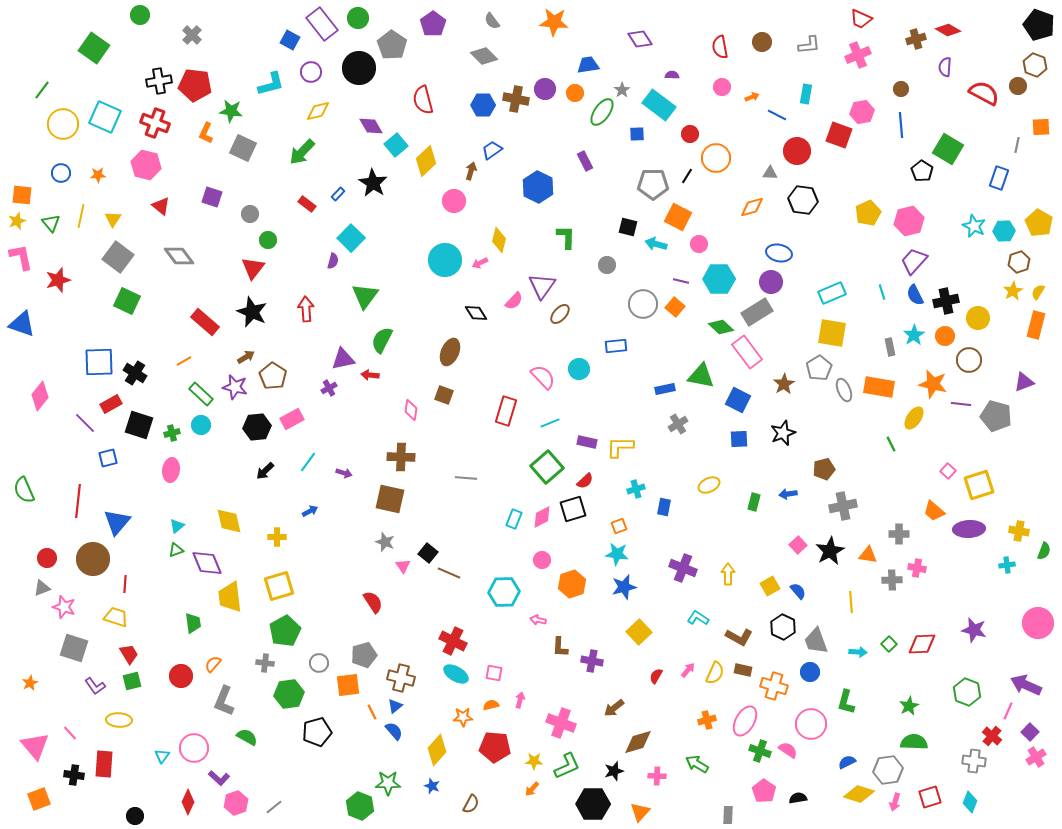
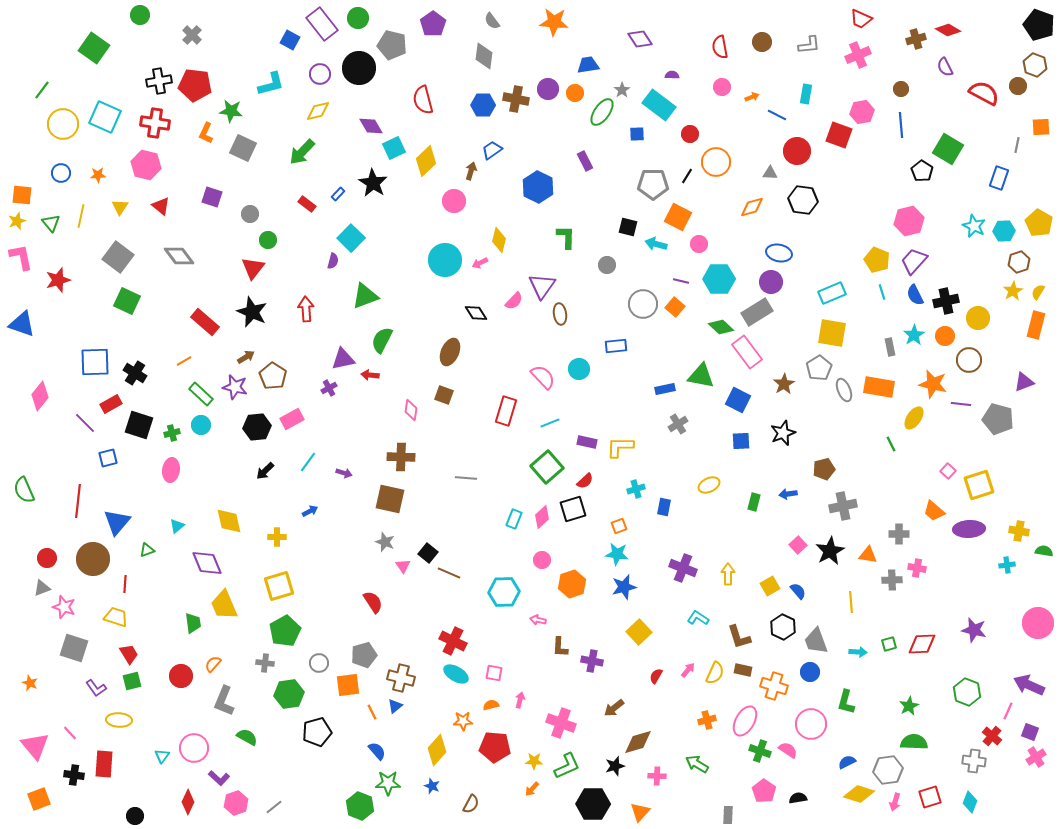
gray pentagon at (392, 45): rotated 20 degrees counterclockwise
gray diamond at (484, 56): rotated 52 degrees clockwise
purple semicircle at (945, 67): rotated 30 degrees counterclockwise
purple circle at (311, 72): moved 9 px right, 2 px down
purple circle at (545, 89): moved 3 px right
red cross at (155, 123): rotated 12 degrees counterclockwise
cyan square at (396, 145): moved 2 px left, 3 px down; rotated 15 degrees clockwise
orange circle at (716, 158): moved 4 px down
yellow pentagon at (868, 213): moved 9 px right, 47 px down; rotated 25 degrees counterclockwise
yellow triangle at (113, 219): moved 7 px right, 12 px up
green triangle at (365, 296): rotated 32 degrees clockwise
brown ellipse at (560, 314): rotated 50 degrees counterclockwise
blue square at (99, 362): moved 4 px left
gray pentagon at (996, 416): moved 2 px right, 3 px down
blue square at (739, 439): moved 2 px right, 2 px down
pink diamond at (542, 517): rotated 15 degrees counterclockwise
green triangle at (176, 550): moved 29 px left
green semicircle at (1044, 551): rotated 102 degrees counterclockwise
yellow trapezoid at (230, 597): moved 6 px left, 8 px down; rotated 16 degrees counterclockwise
brown L-shape at (739, 637): rotated 44 degrees clockwise
green square at (889, 644): rotated 28 degrees clockwise
orange star at (30, 683): rotated 21 degrees counterclockwise
purple arrow at (1026, 685): moved 3 px right
purple L-shape at (95, 686): moved 1 px right, 2 px down
orange star at (463, 717): moved 4 px down
blue semicircle at (394, 731): moved 17 px left, 20 px down
purple square at (1030, 732): rotated 24 degrees counterclockwise
black star at (614, 771): moved 1 px right, 5 px up
